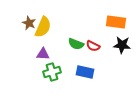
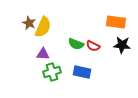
blue rectangle: moved 3 px left
